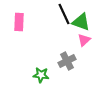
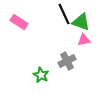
pink rectangle: rotated 60 degrees counterclockwise
pink triangle: rotated 32 degrees clockwise
green star: rotated 21 degrees clockwise
